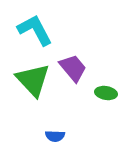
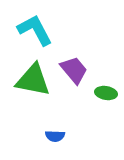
purple trapezoid: moved 1 px right, 2 px down
green triangle: rotated 36 degrees counterclockwise
